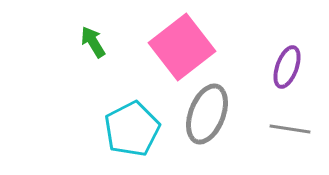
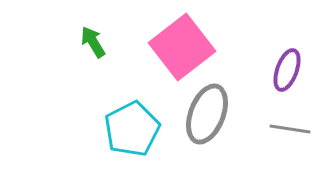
purple ellipse: moved 3 px down
